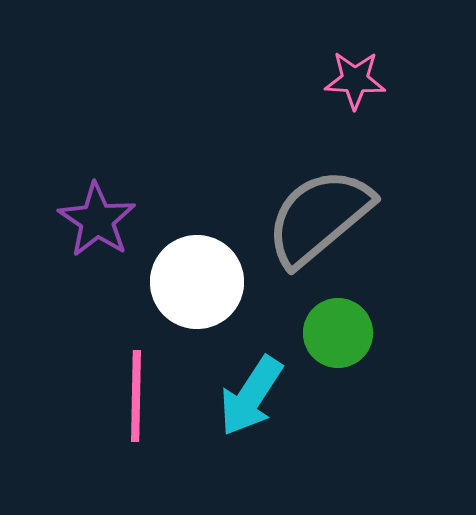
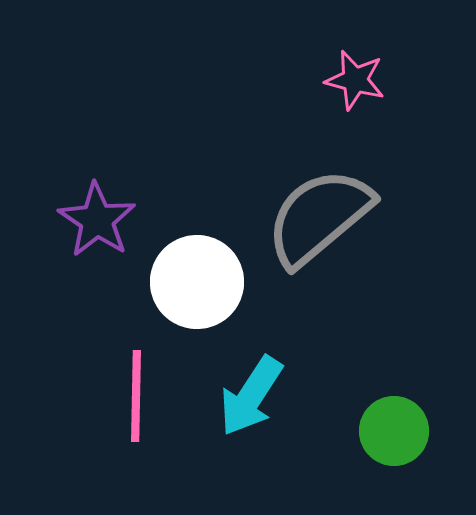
pink star: rotated 12 degrees clockwise
green circle: moved 56 px right, 98 px down
